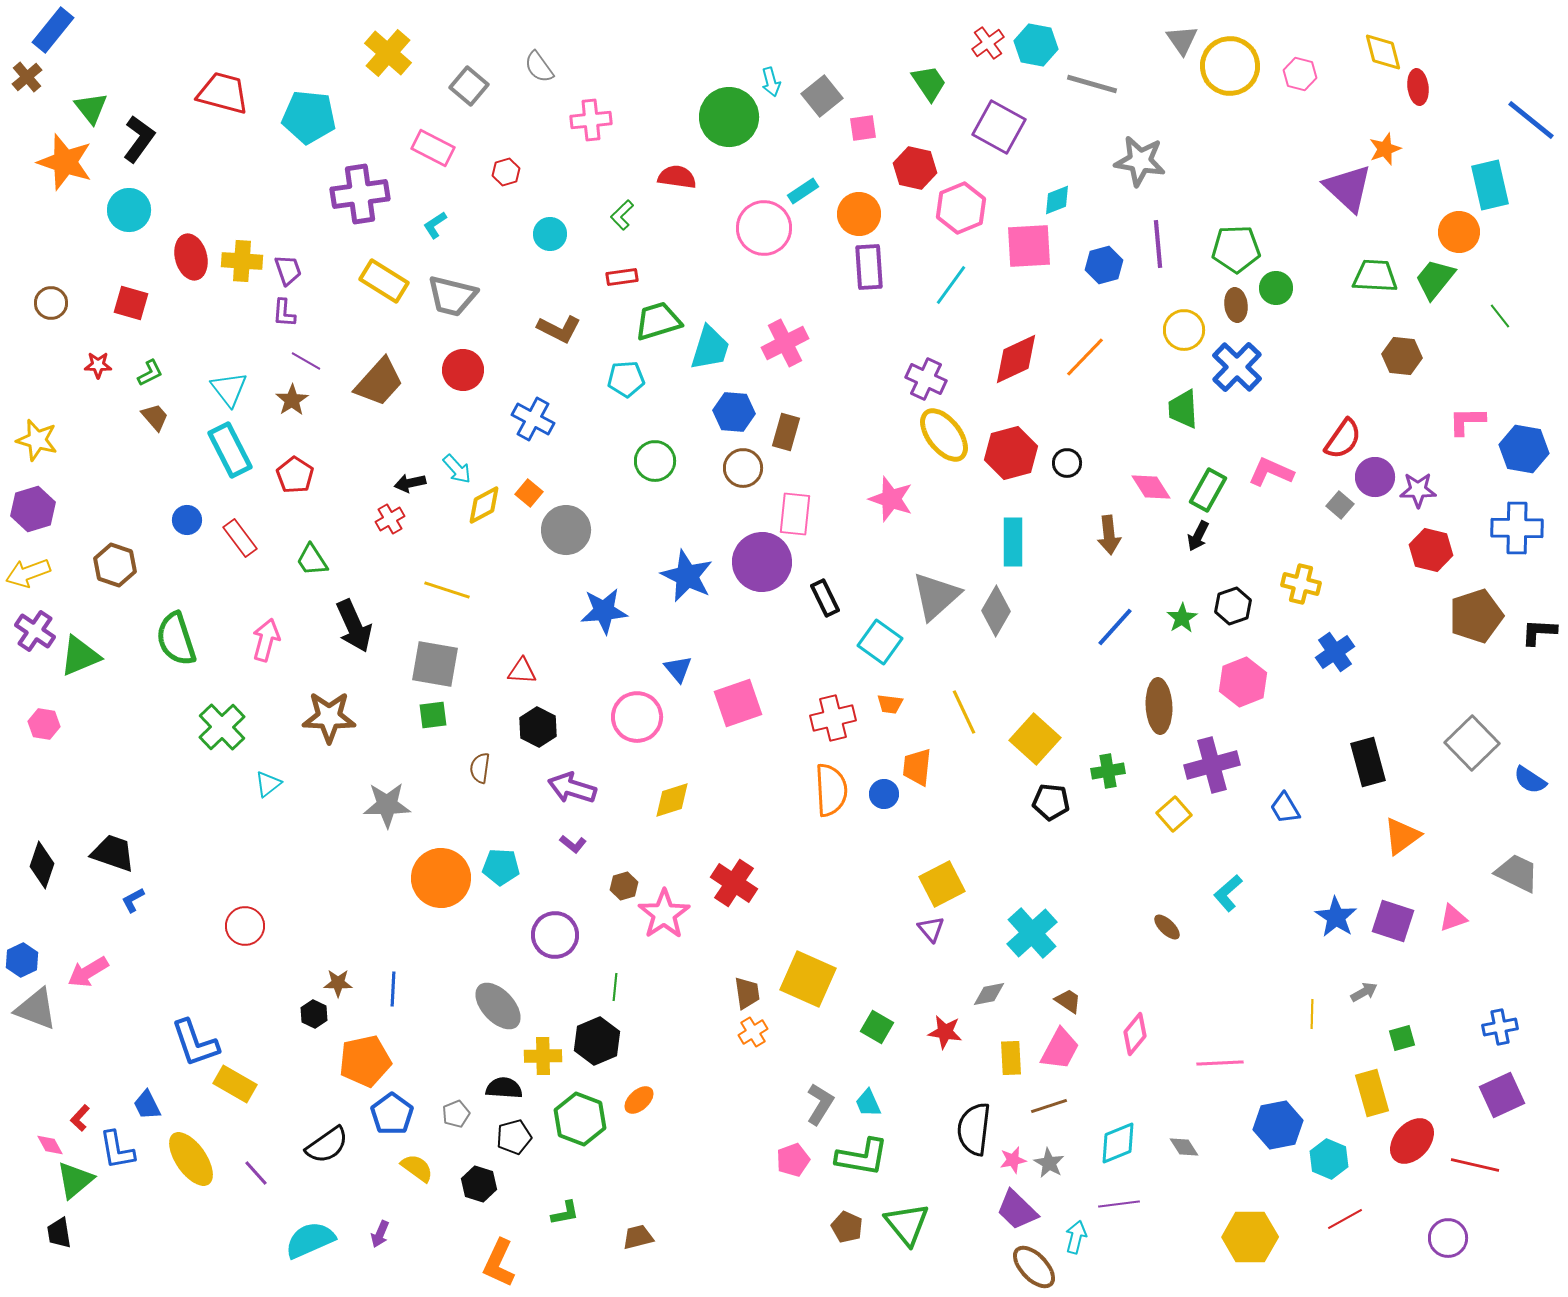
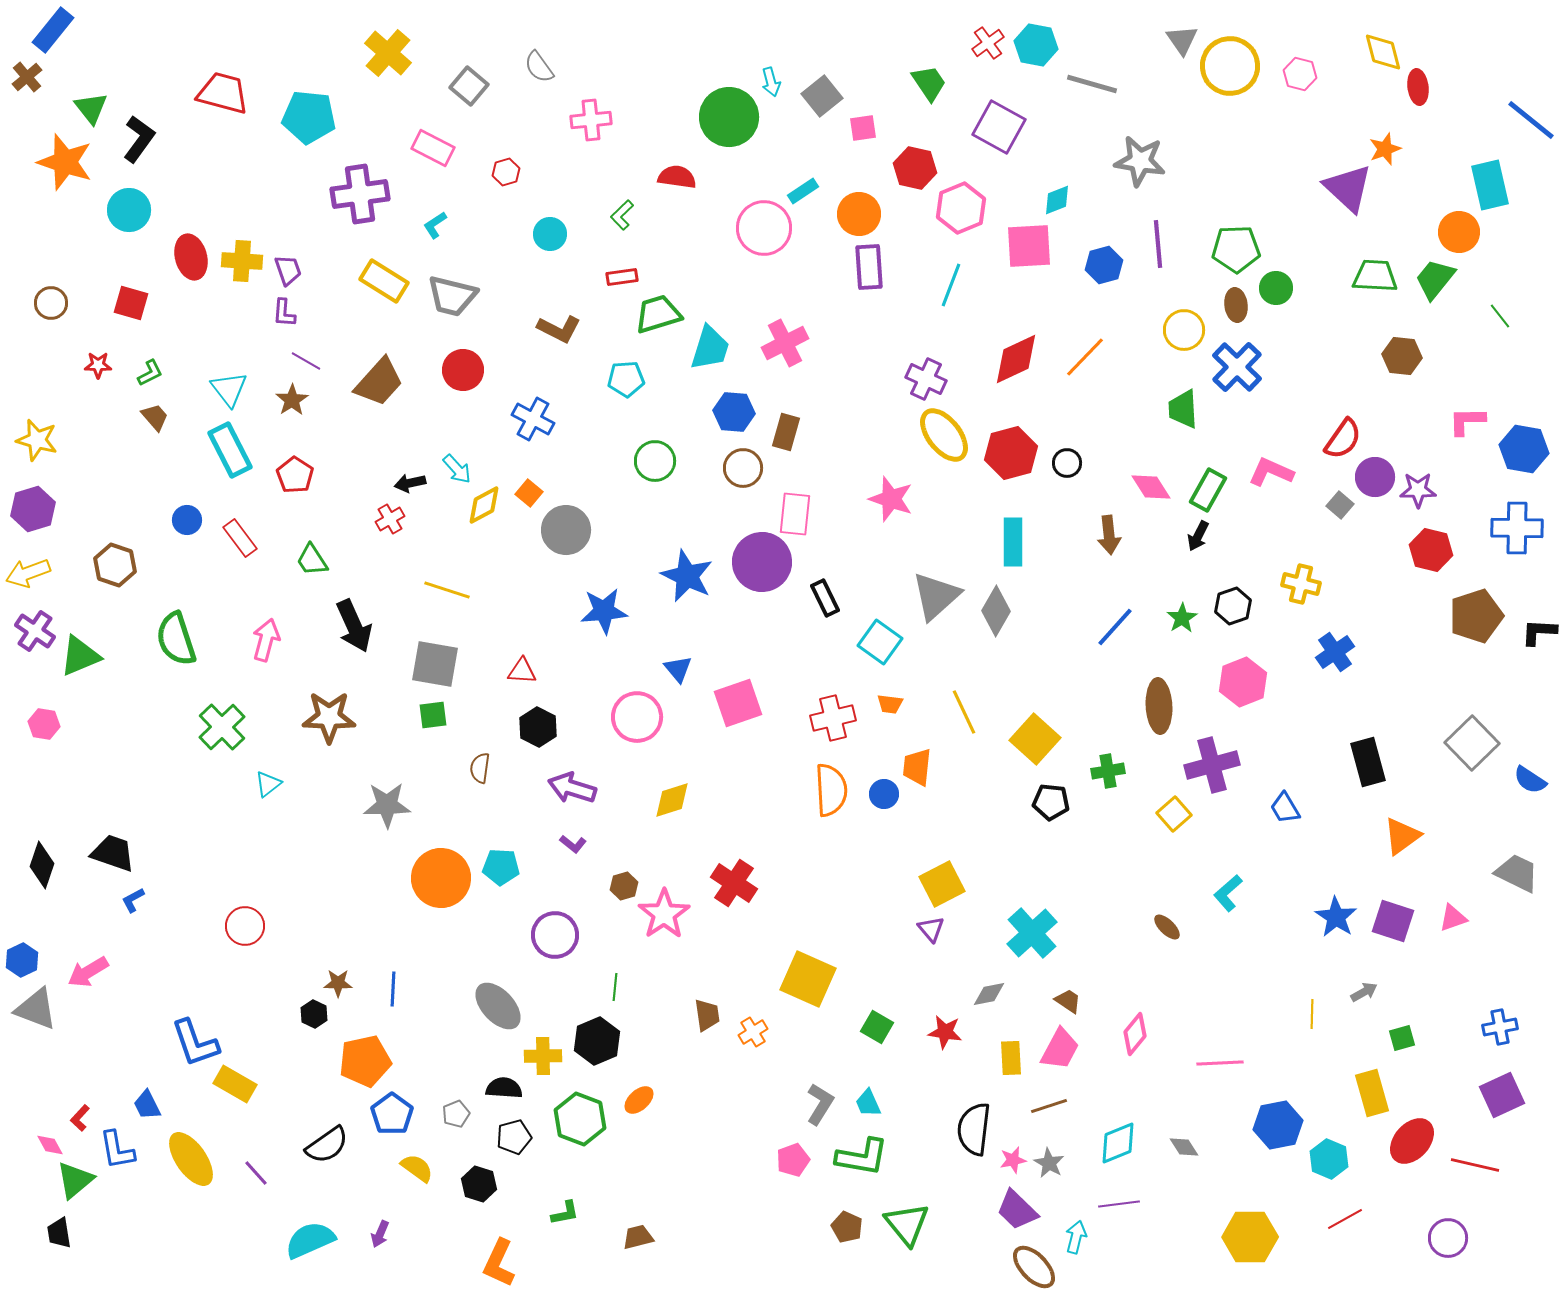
cyan line at (951, 285): rotated 15 degrees counterclockwise
green trapezoid at (658, 321): moved 7 px up
brown trapezoid at (747, 993): moved 40 px left, 22 px down
